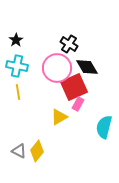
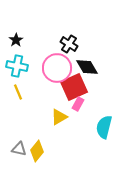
yellow line: rotated 14 degrees counterclockwise
gray triangle: moved 2 px up; rotated 14 degrees counterclockwise
